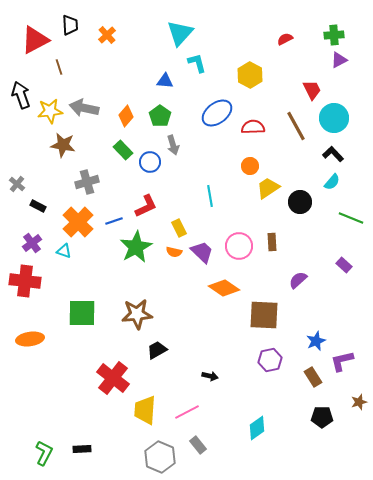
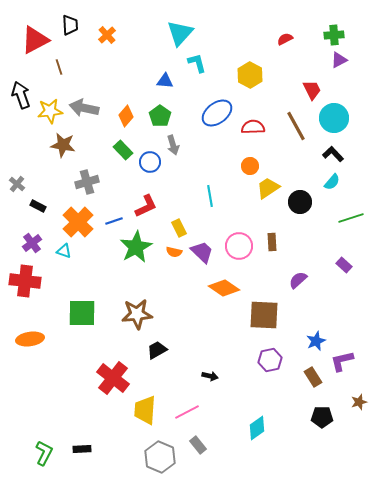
green line at (351, 218): rotated 40 degrees counterclockwise
